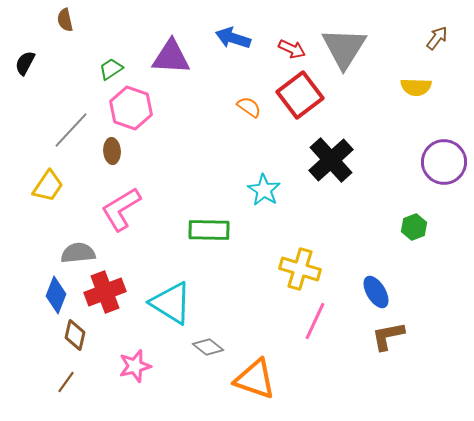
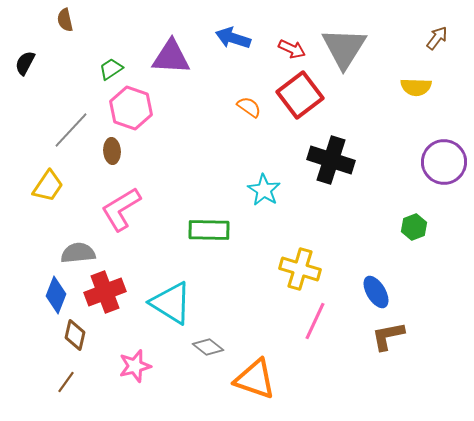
black cross: rotated 30 degrees counterclockwise
